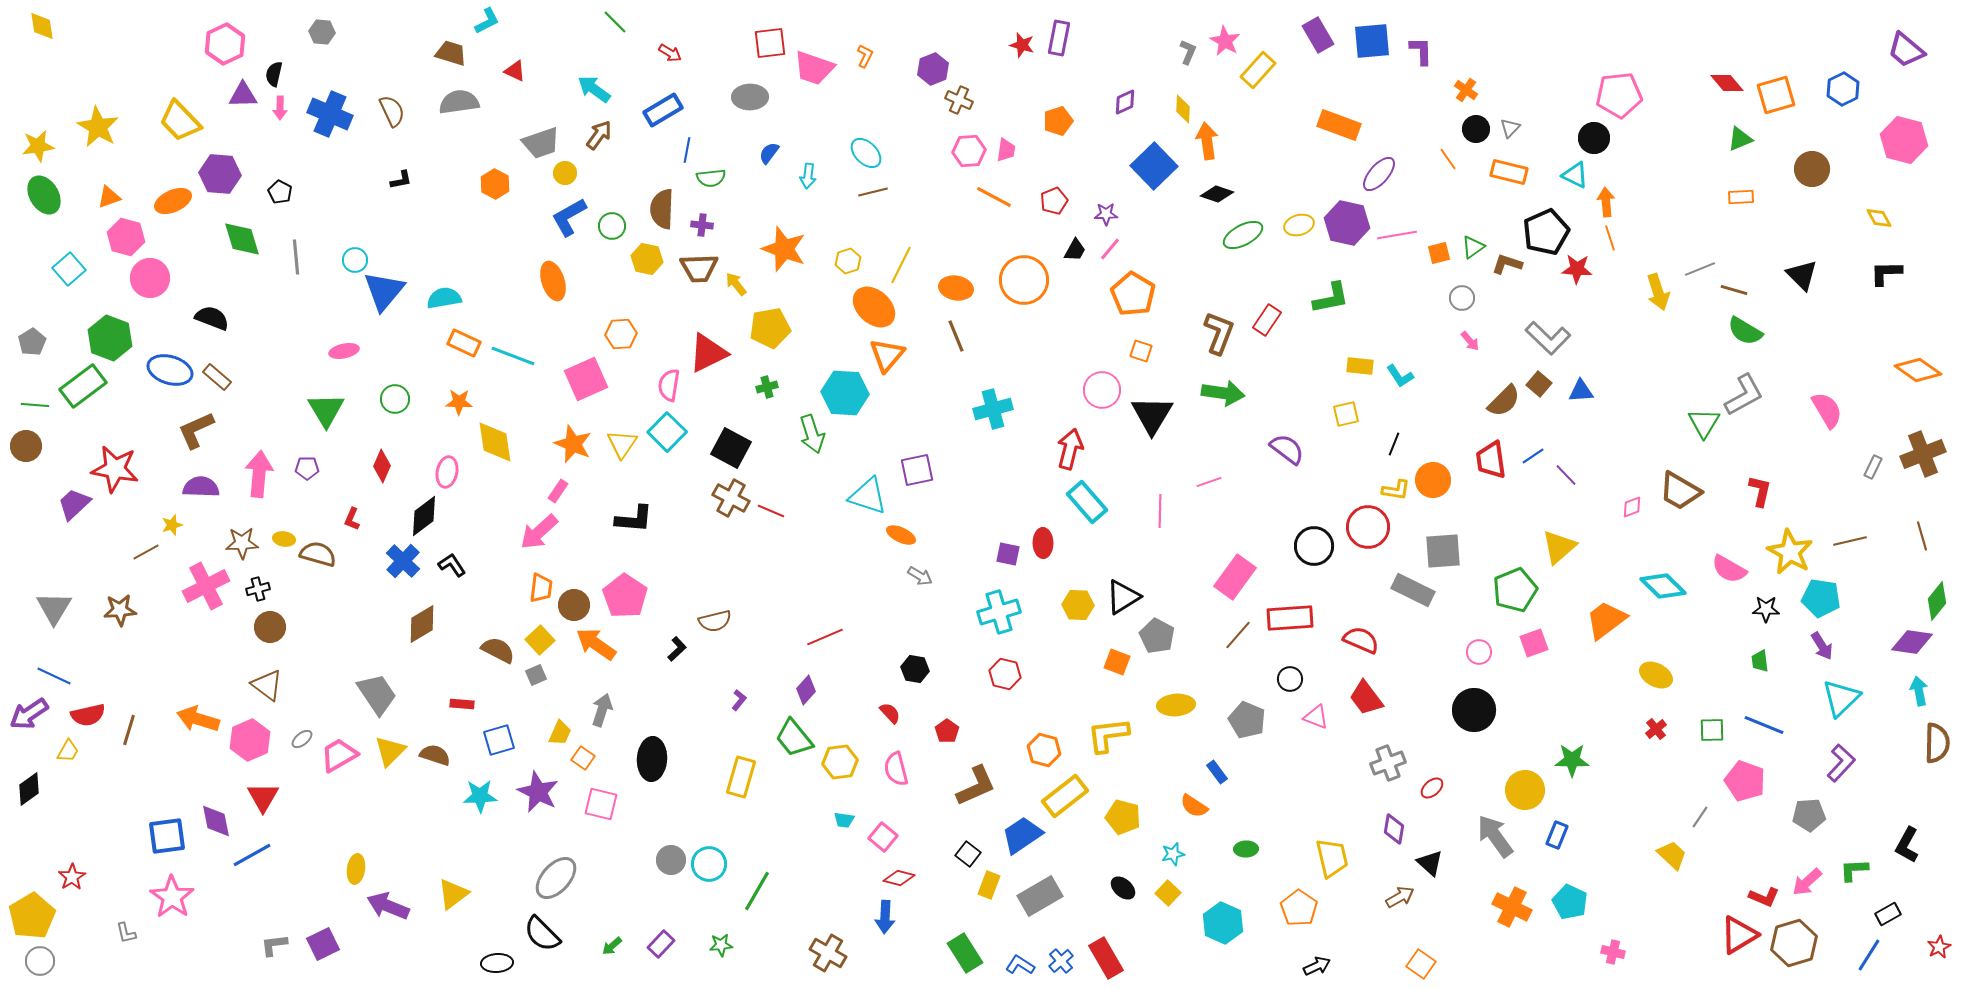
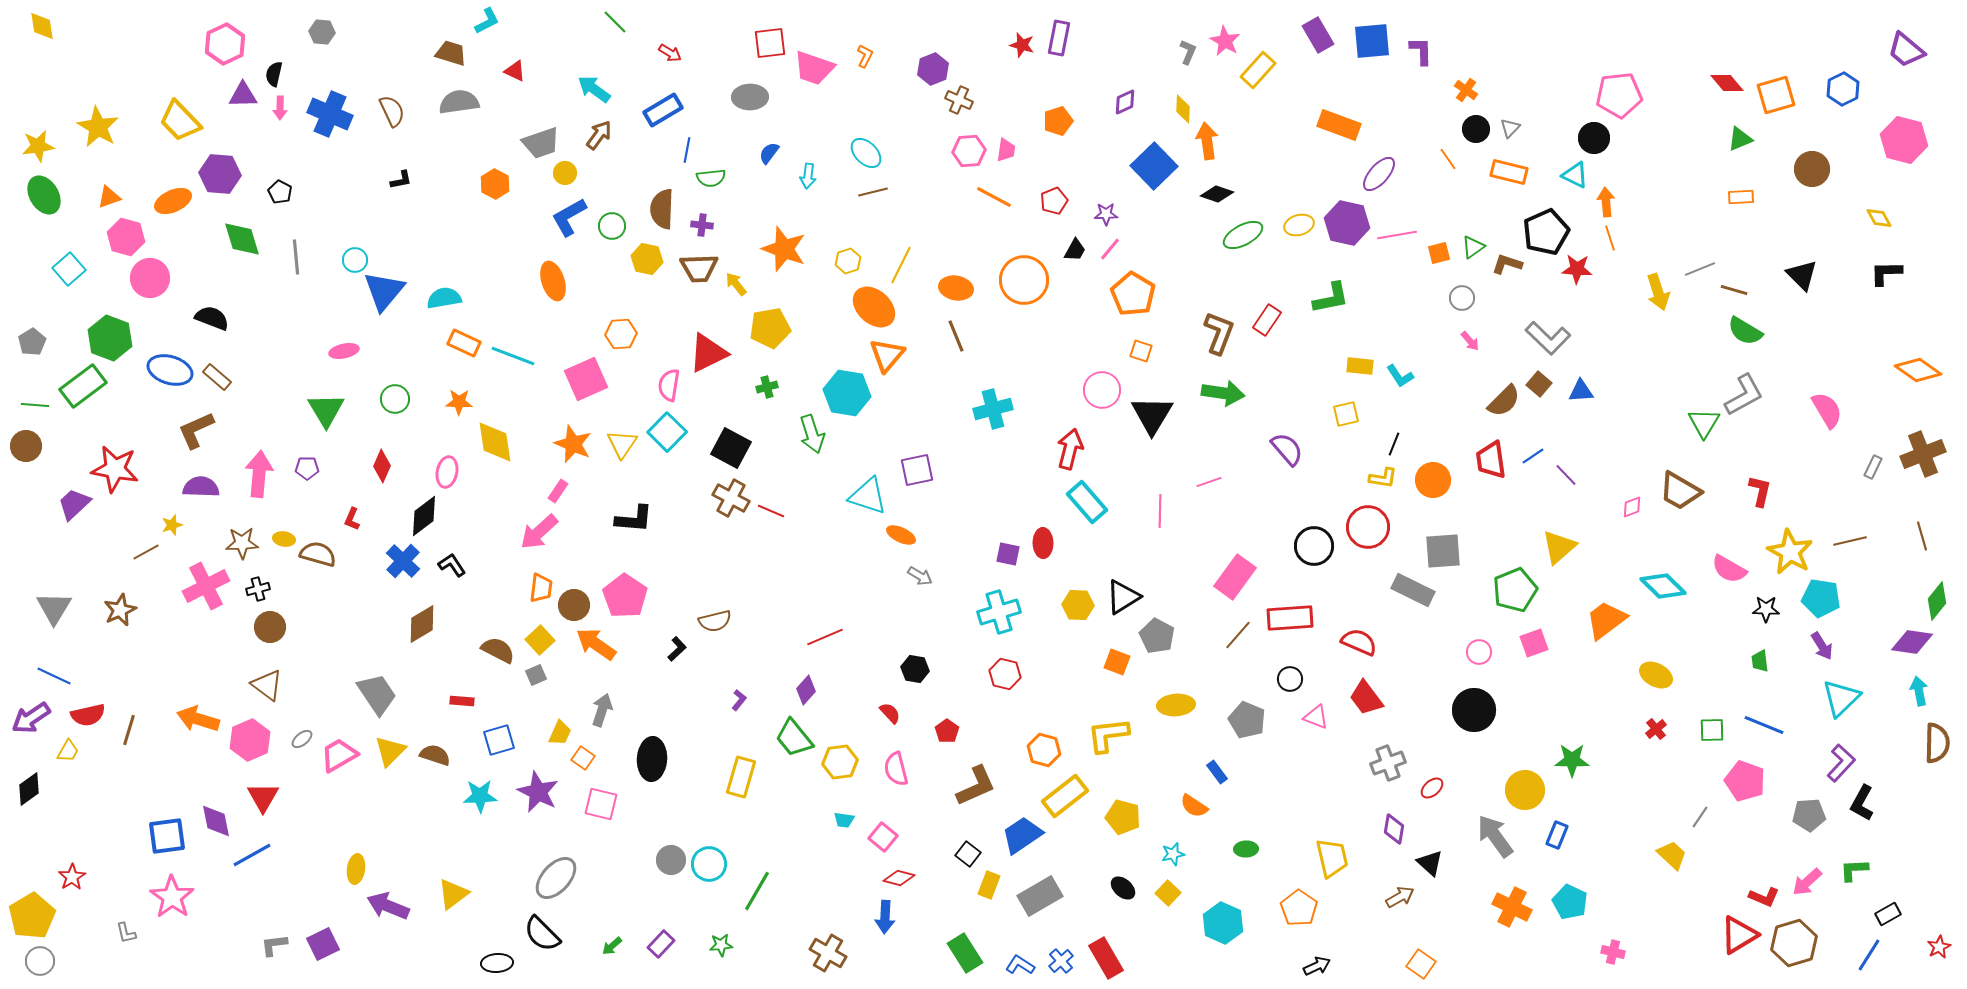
cyan hexagon at (845, 393): moved 2 px right; rotated 6 degrees clockwise
purple semicircle at (1287, 449): rotated 12 degrees clockwise
yellow L-shape at (1396, 490): moved 13 px left, 12 px up
brown star at (120, 610): rotated 20 degrees counterclockwise
red semicircle at (1361, 640): moved 2 px left, 2 px down
red rectangle at (462, 704): moved 3 px up
purple arrow at (29, 714): moved 2 px right, 4 px down
black L-shape at (1907, 845): moved 45 px left, 42 px up
